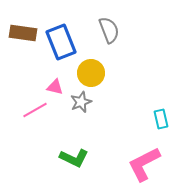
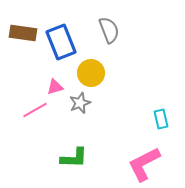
pink triangle: rotated 30 degrees counterclockwise
gray star: moved 1 px left, 1 px down
green L-shape: rotated 24 degrees counterclockwise
